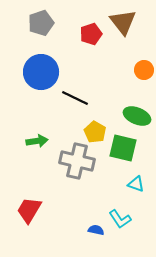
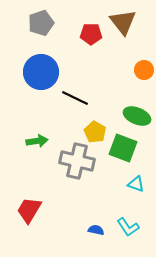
red pentagon: rotated 20 degrees clockwise
green square: rotated 8 degrees clockwise
cyan L-shape: moved 8 px right, 8 px down
